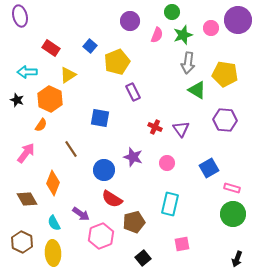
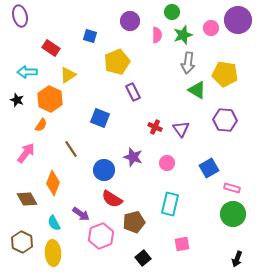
pink semicircle at (157, 35): rotated 21 degrees counterclockwise
blue square at (90, 46): moved 10 px up; rotated 24 degrees counterclockwise
blue square at (100, 118): rotated 12 degrees clockwise
